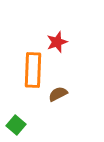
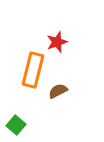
orange rectangle: rotated 12 degrees clockwise
brown semicircle: moved 3 px up
